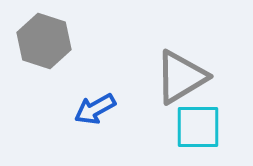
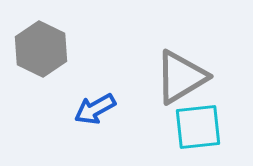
gray hexagon: moved 3 px left, 8 px down; rotated 8 degrees clockwise
cyan square: rotated 6 degrees counterclockwise
